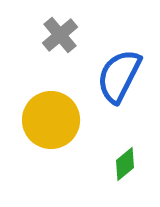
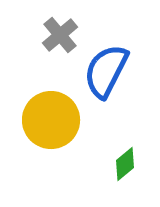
blue semicircle: moved 13 px left, 5 px up
